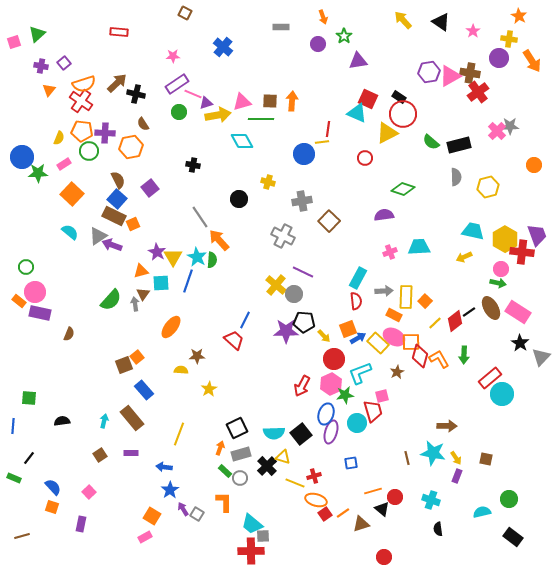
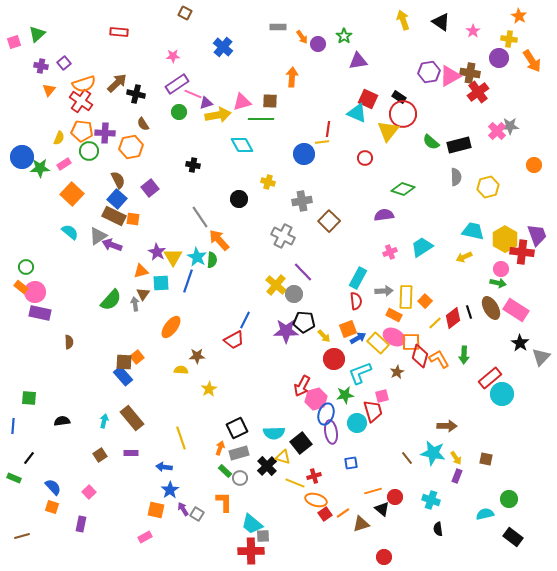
orange arrow at (323, 17): moved 21 px left, 20 px down; rotated 16 degrees counterclockwise
yellow arrow at (403, 20): rotated 24 degrees clockwise
gray rectangle at (281, 27): moved 3 px left
orange arrow at (292, 101): moved 24 px up
yellow triangle at (387, 133): moved 1 px right, 2 px up; rotated 25 degrees counterclockwise
cyan diamond at (242, 141): moved 4 px down
green star at (38, 173): moved 2 px right, 5 px up
orange square at (133, 224): moved 5 px up; rotated 32 degrees clockwise
cyan trapezoid at (419, 247): moved 3 px right; rotated 30 degrees counterclockwise
purple line at (303, 272): rotated 20 degrees clockwise
orange rectangle at (19, 301): moved 2 px right, 14 px up
black line at (469, 312): rotated 72 degrees counterclockwise
pink rectangle at (518, 312): moved 2 px left, 2 px up
red diamond at (455, 321): moved 2 px left, 3 px up
brown semicircle at (69, 334): moved 8 px down; rotated 24 degrees counterclockwise
red trapezoid at (234, 340): rotated 110 degrees clockwise
brown square at (124, 365): moved 3 px up; rotated 24 degrees clockwise
pink hexagon at (331, 384): moved 15 px left, 15 px down; rotated 10 degrees clockwise
blue rectangle at (144, 390): moved 21 px left, 14 px up
purple ellipse at (331, 432): rotated 25 degrees counterclockwise
yellow line at (179, 434): moved 2 px right, 4 px down; rotated 40 degrees counterclockwise
black square at (301, 434): moved 9 px down
gray rectangle at (241, 454): moved 2 px left, 1 px up
brown line at (407, 458): rotated 24 degrees counterclockwise
cyan semicircle at (482, 512): moved 3 px right, 2 px down
orange square at (152, 516): moved 4 px right, 6 px up; rotated 18 degrees counterclockwise
